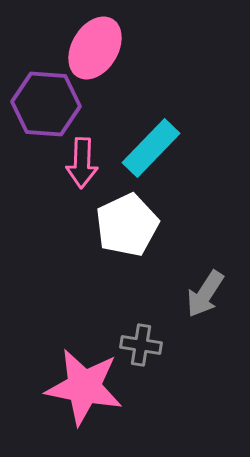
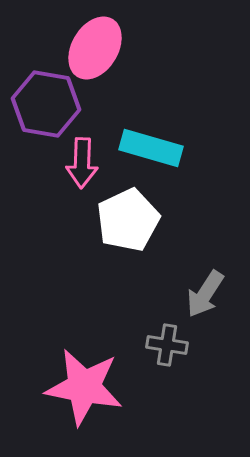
purple hexagon: rotated 6 degrees clockwise
cyan rectangle: rotated 62 degrees clockwise
white pentagon: moved 1 px right, 5 px up
gray cross: moved 26 px right
